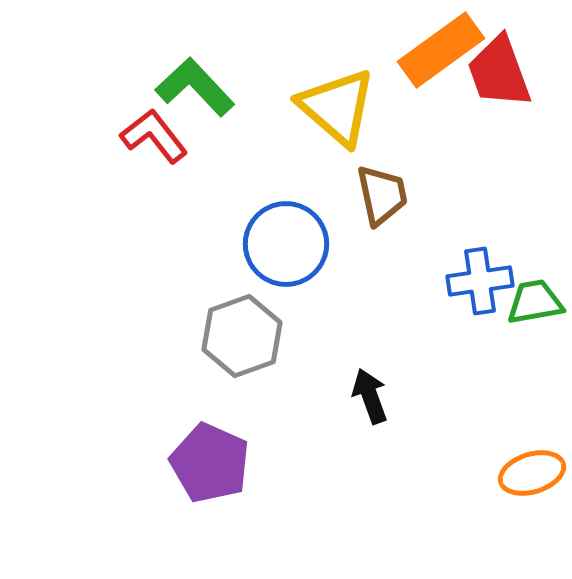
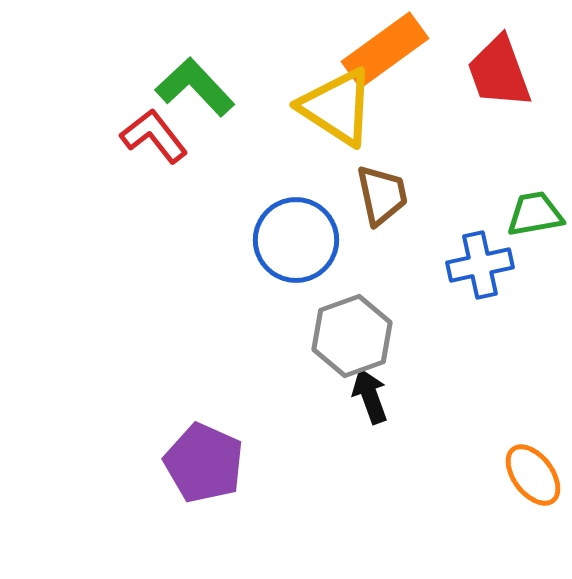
orange rectangle: moved 56 px left
yellow triangle: rotated 8 degrees counterclockwise
blue circle: moved 10 px right, 4 px up
blue cross: moved 16 px up; rotated 4 degrees counterclockwise
green trapezoid: moved 88 px up
gray hexagon: moved 110 px right
purple pentagon: moved 6 px left
orange ellipse: moved 1 px right, 2 px down; rotated 70 degrees clockwise
